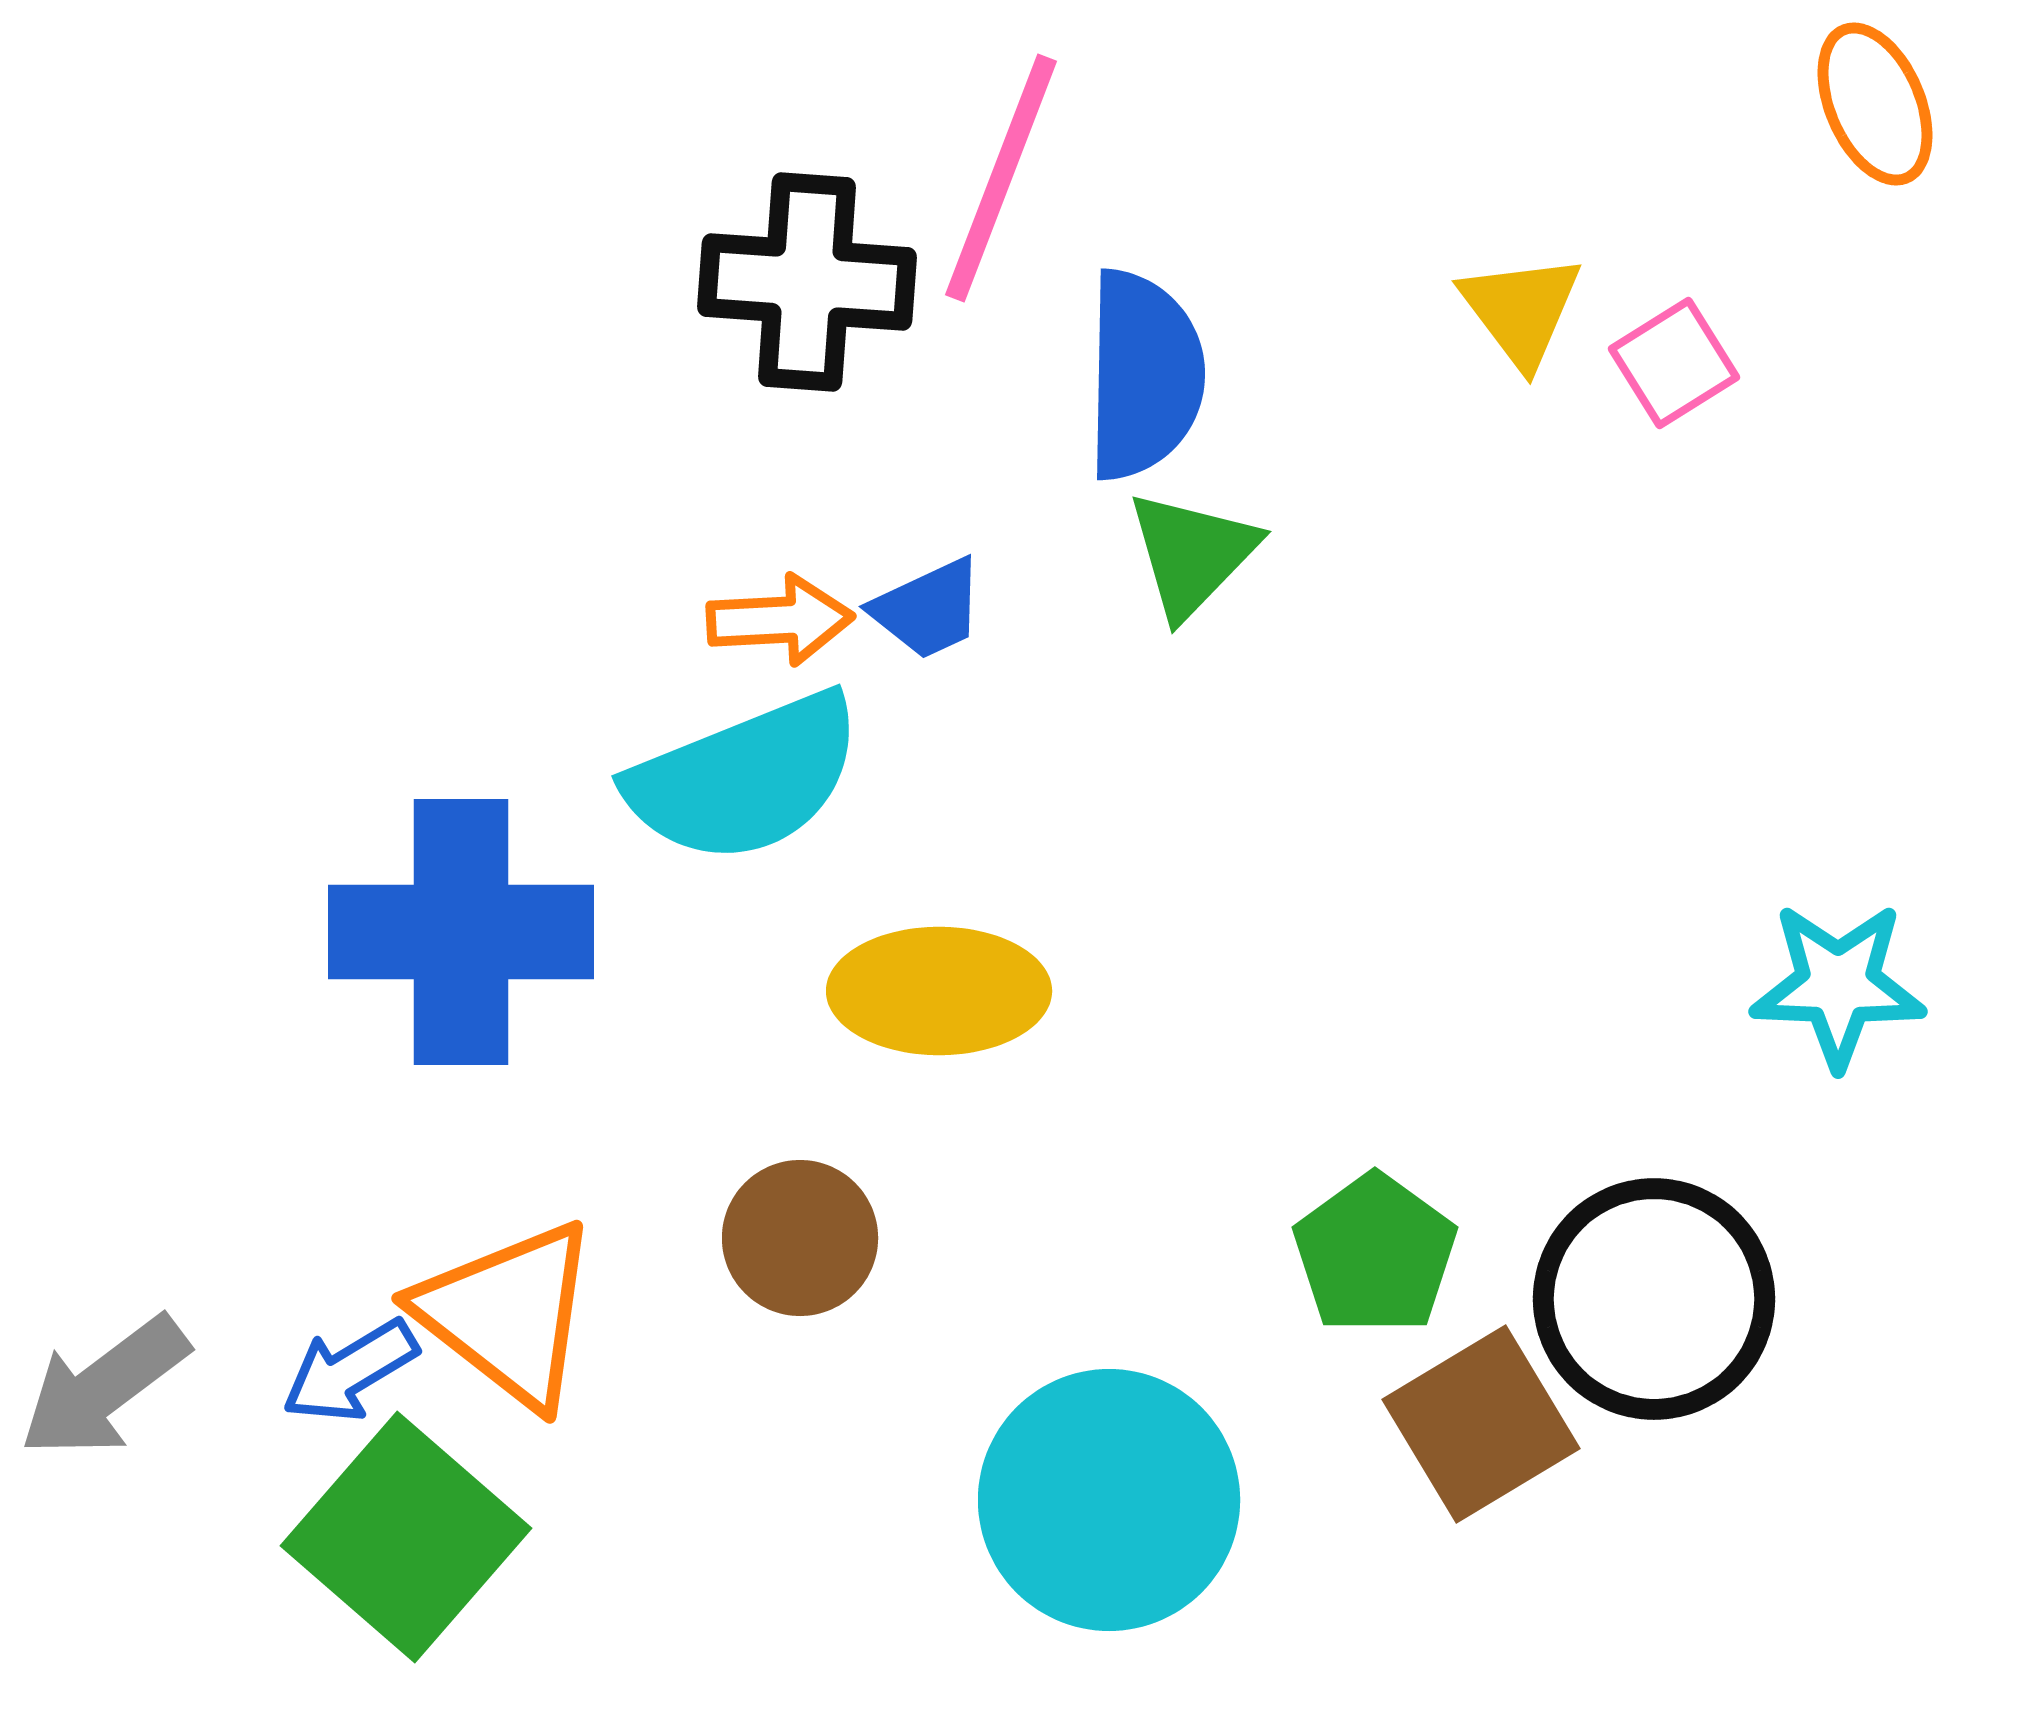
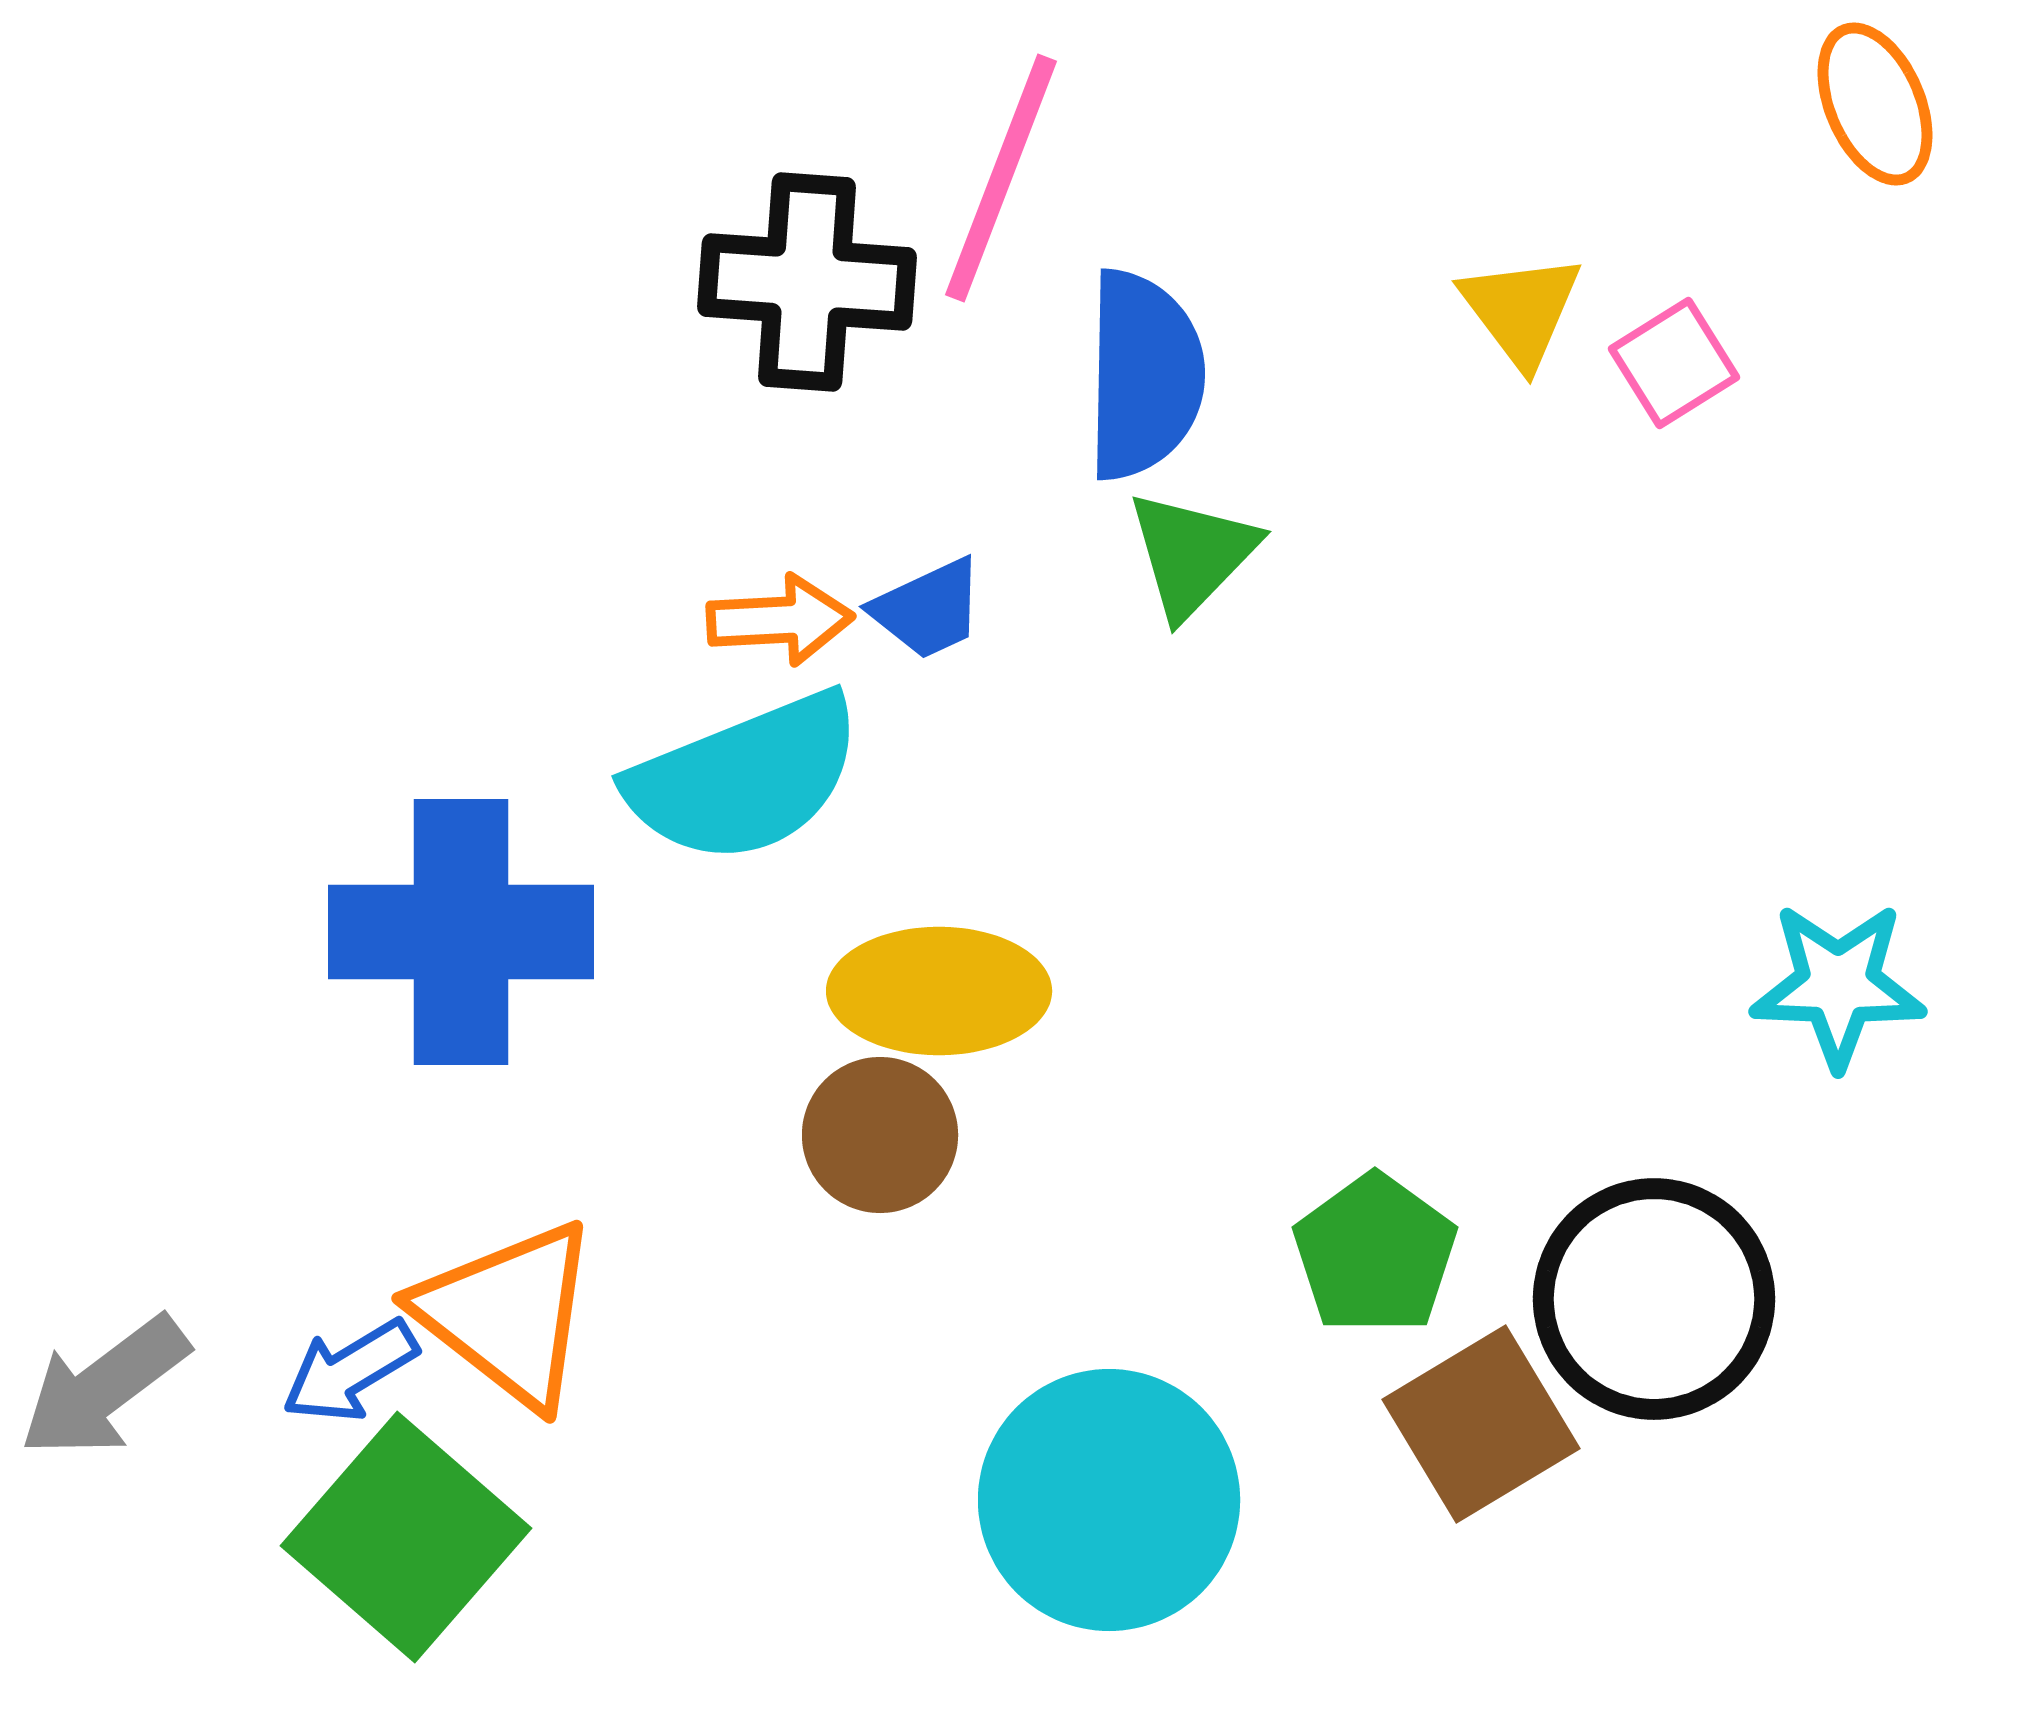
brown circle: moved 80 px right, 103 px up
